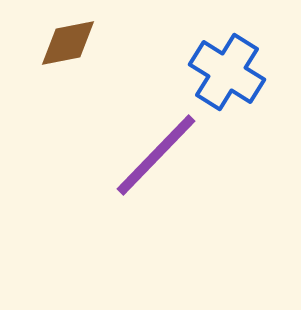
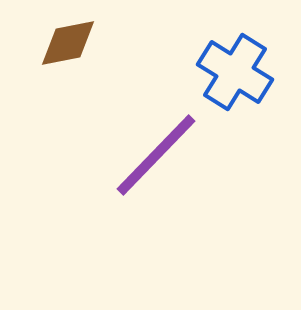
blue cross: moved 8 px right
